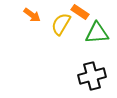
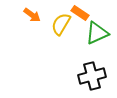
orange rectangle: moved 1 px down
green triangle: rotated 20 degrees counterclockwise
